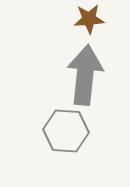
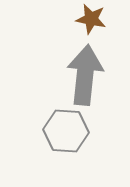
brown star: moved 2 px right; rotated 16 degrees clockwise
